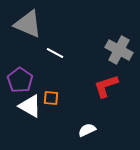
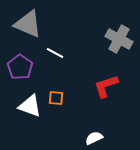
gray cross: moved 11 px up
purple pentagon: moved 13 px up
orange square: moved 5 px right
white triangle: rotated 10 degrees counterclockwise
white semicircle: moved 7 px right, 8 px down
